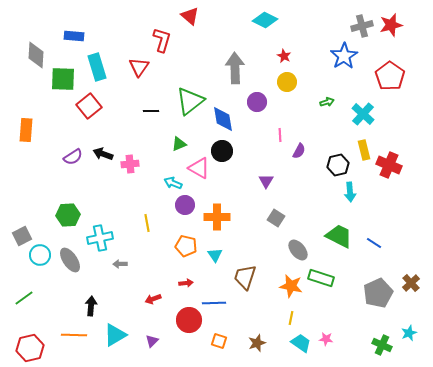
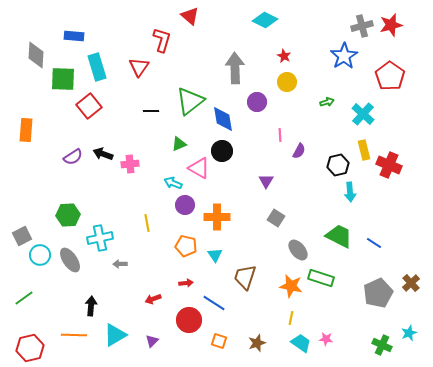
blue line at (214, 303): rotated 35 degrees clockwise
